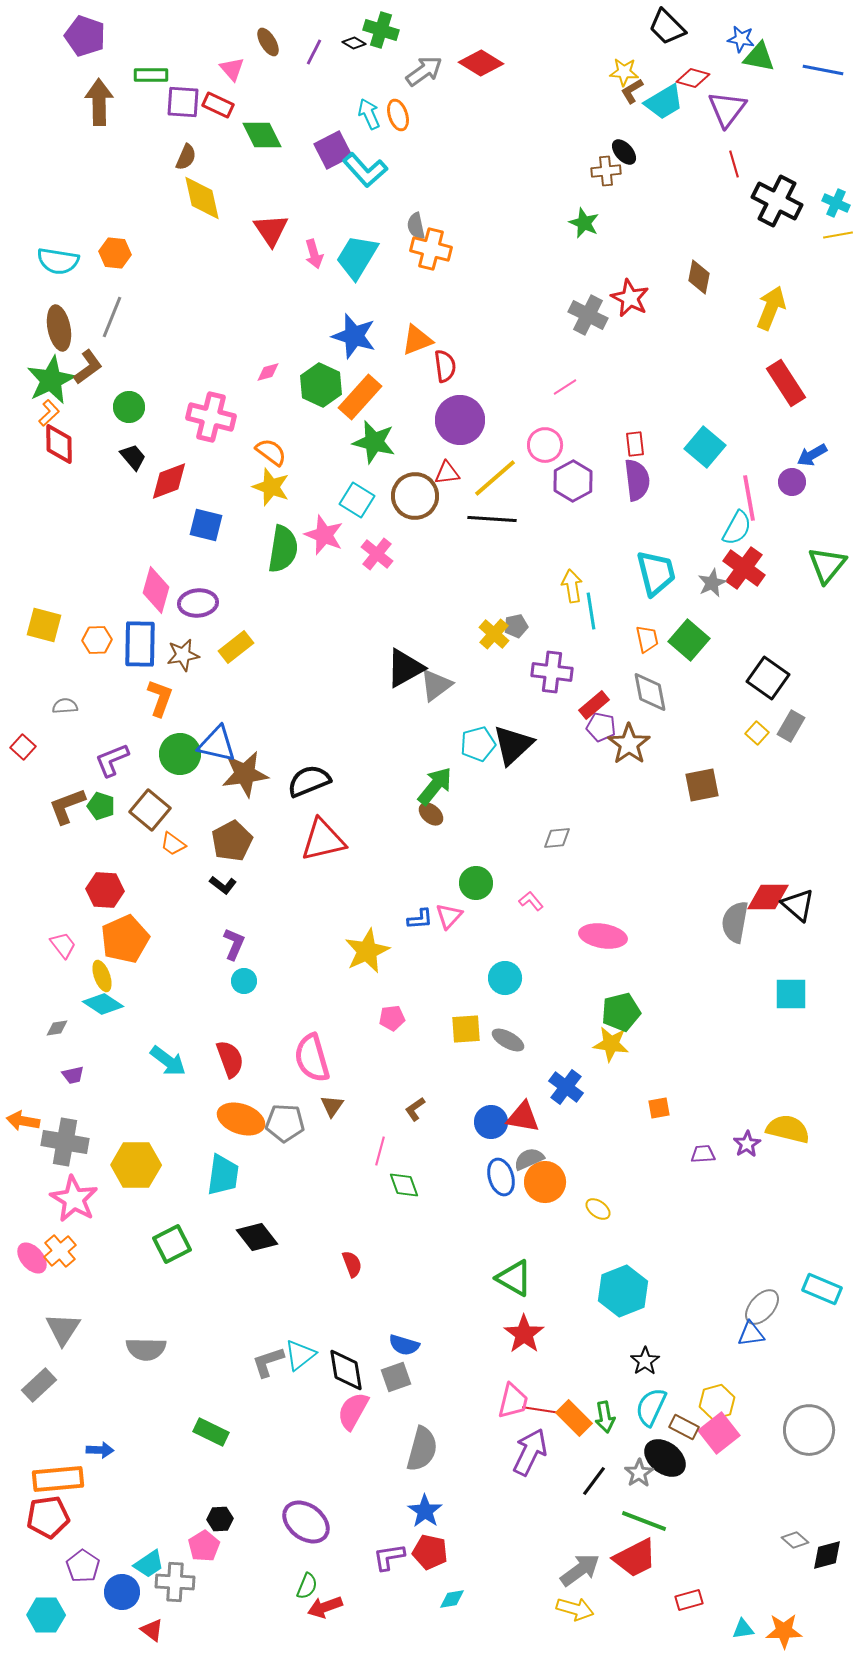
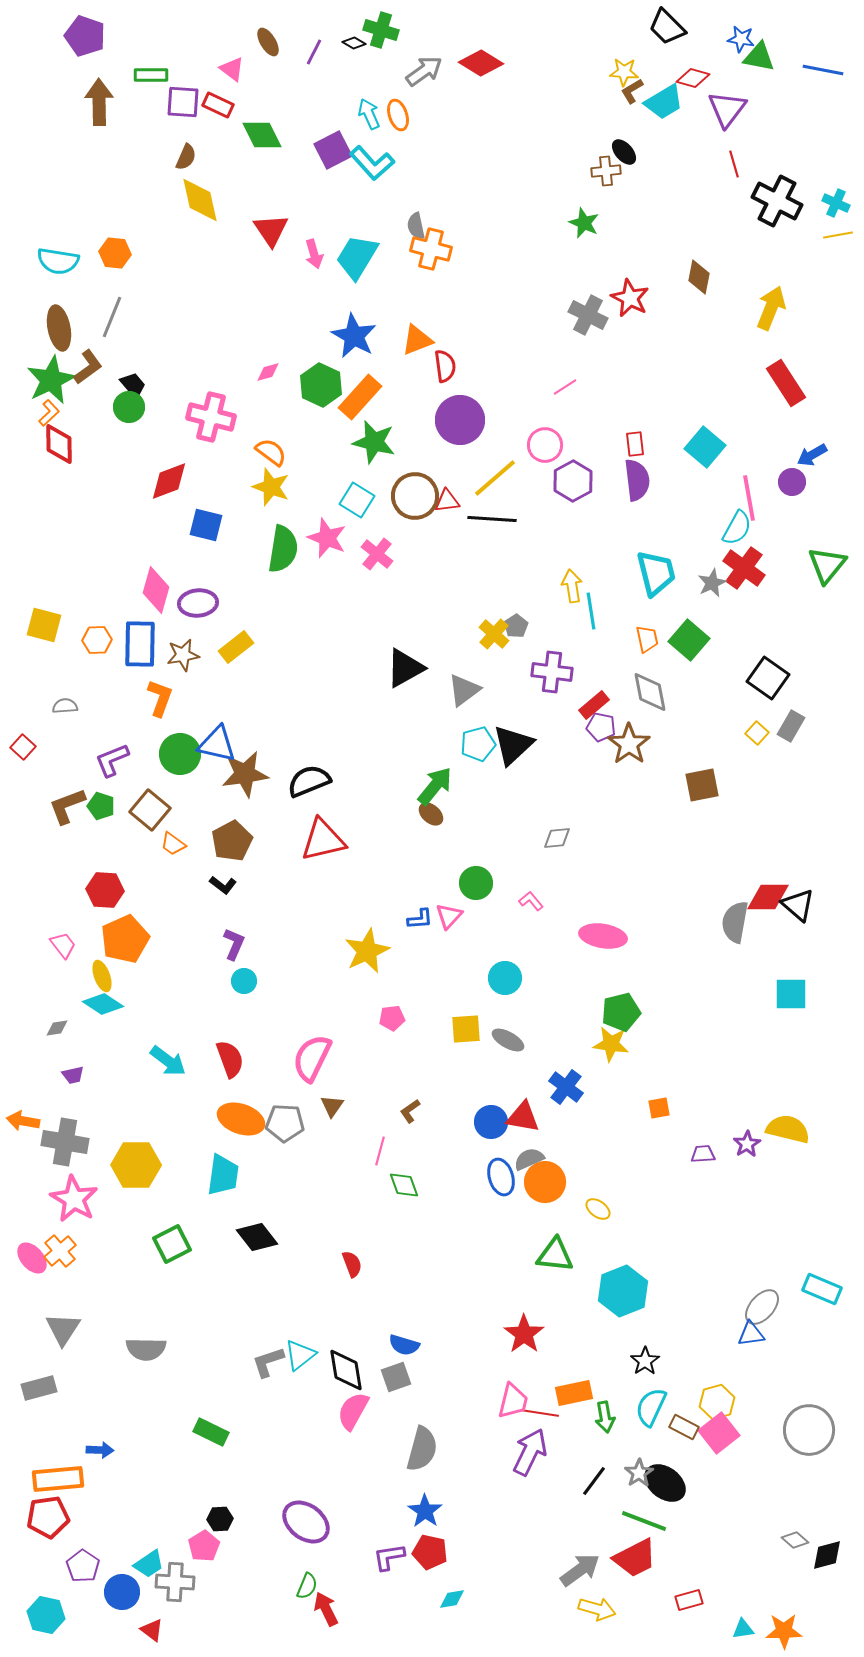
pink triangle at (232, 69): rotated 12 degrees counterclockwise
cyan L-shape at (365, 170): moved 7 px right, 7 px up
yellow diamond at (202, 198): moved 2 px left, 2 px down
blue star at (354, 336): rotated 12 degrees clockwise
black trapezoid at (133, 457): moved 72 px up
red triangle at (447, 473): moved 28 px down
pink star at (324, 535): moved 3 px right, 3 px down
gray pentagon at (516, 626): rotated 20 degrees counterclockwise
gray triangle at (436, 685): moved 28 px right, 5 px down
pink semicircle at (312, 1058): rotated 42 degrees clockwise
brown L-shape at (415, 1109): moved 5 px left, 2 px down
green triangle at (514, 1278): moved 41 px right, 23 px up; rotated 24 degrees counterclockwise
gray rectangle at (39, 1385): moved 3 px down; rotated 28 degrees clockwise
red line at (541, 1410): moved 1 px left, 3 px down
orange rectangle at (574, 1418): moved 25 px up; rotated 57 degrees counterclockwise
black ellipse at (665, 1458): moved 25 px down
red arrow at (325, 1607): moved 1 px right, 2 px down; rotated 84 degrees clockwise
yellow arrow at (575, 1609): moved 22 px right
cyan hexagon at (46, 1615): rotated 12 degrees clockwise
